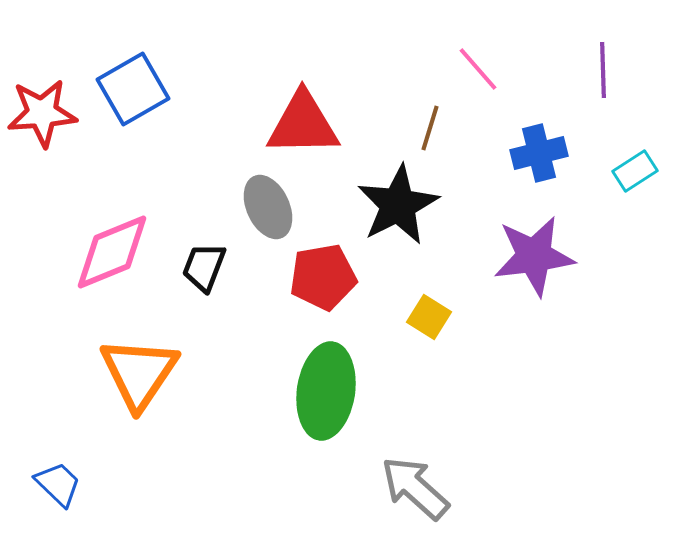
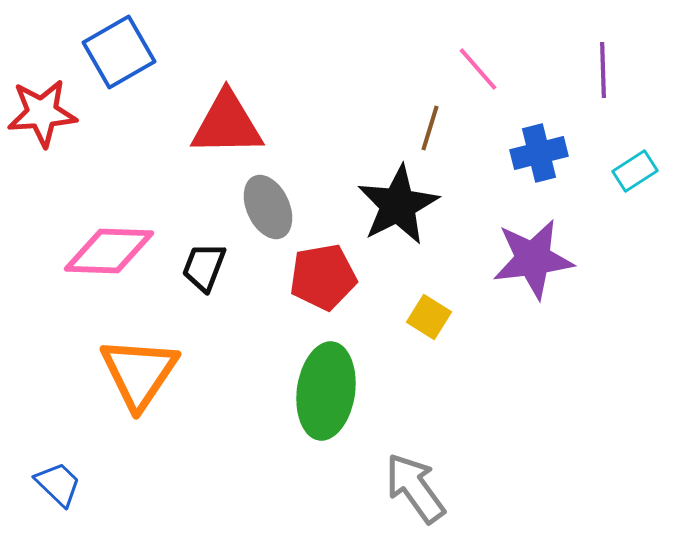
blue square: moved 14 px left, 37 px up
red triangle: moved 76 px left
pink diamond: moved 3 px left, 1 px up; rotated 24 degrees clockwise
purple star: moved 1 px left, 3 px down
gray arrow: rotated 12 degrees clockwise
